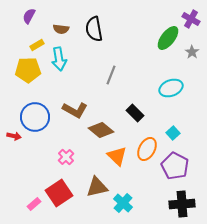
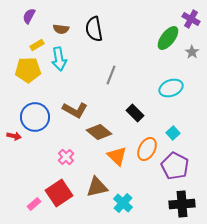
brown diamond: moved 2 px left, 2 px down
